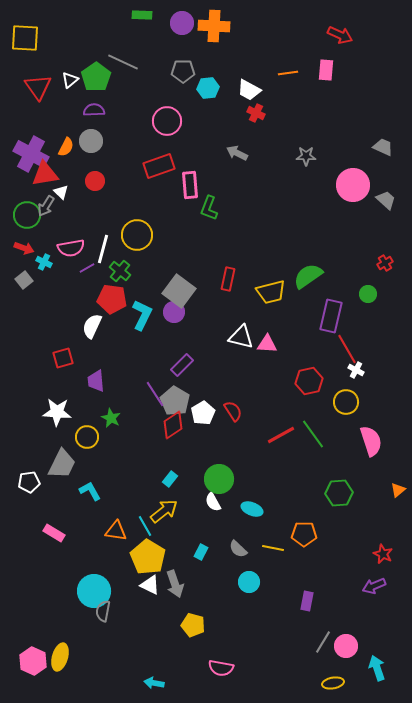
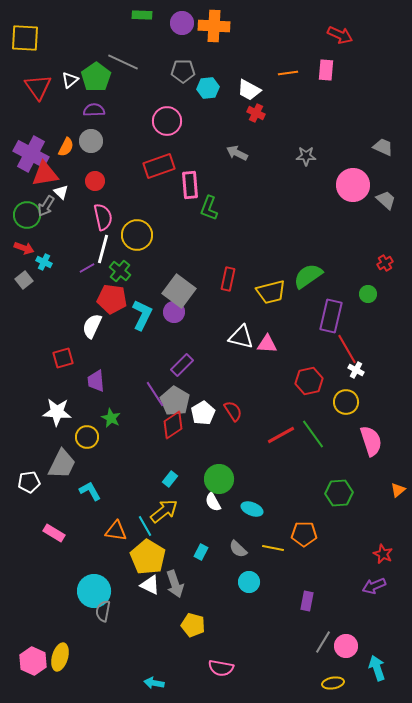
pink semicircle at (71, 248): moved 32 px right, 31 px up; rotated 92 degrees counterclockwise
